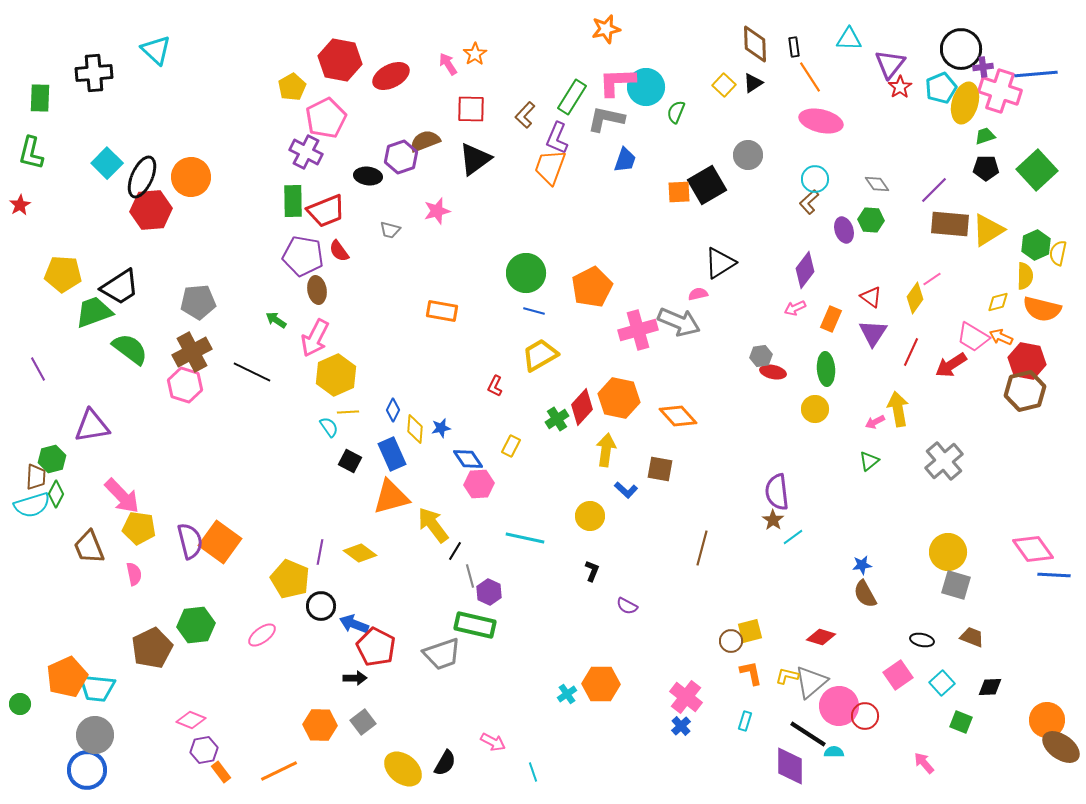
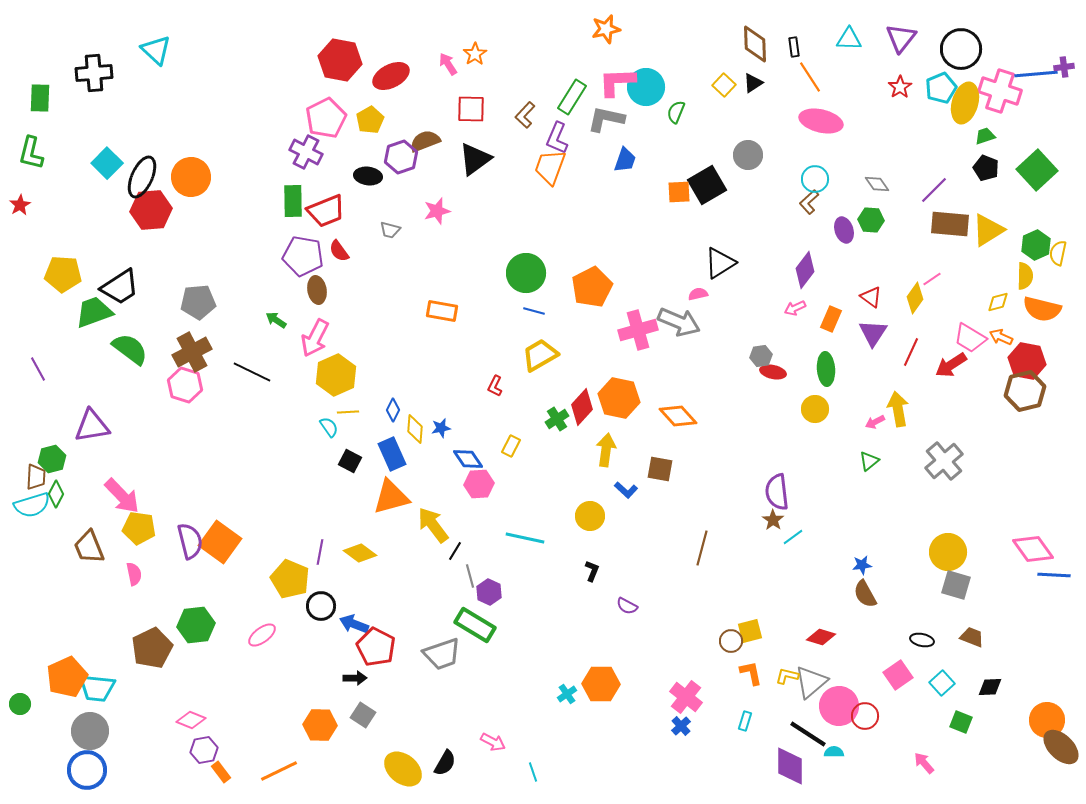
purple triangle at (890, 64): moved 11 px right, 26 px up
purple cross at (983, 67): moved 81 px right
yellow pentagon at (292, 87): moved 78 px right, 33 px down
black pentagon at (986, 168): rotated 20 degrees clockwise
pink trapezoid at (973, 337): moved 3 px left, 1 px down
green rectangle at (475, 625): rotated 18 degrees clockwise
gray square at (363, 722): moved 7 px up; rotated 20 degrees counterclockwise
gray circle at (95, 735): moved 5 px left, 4 px up
brown ellipse at (1061, 747): rotated 9 degrees clockwise
